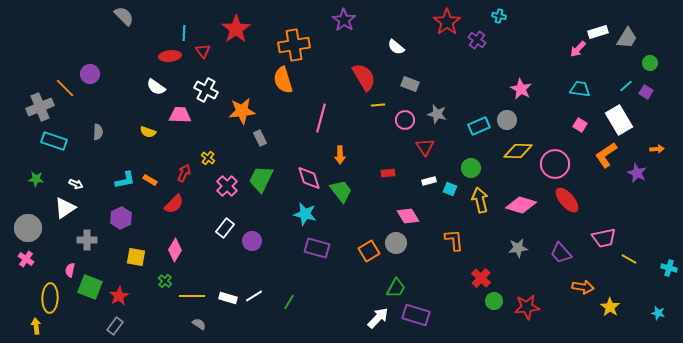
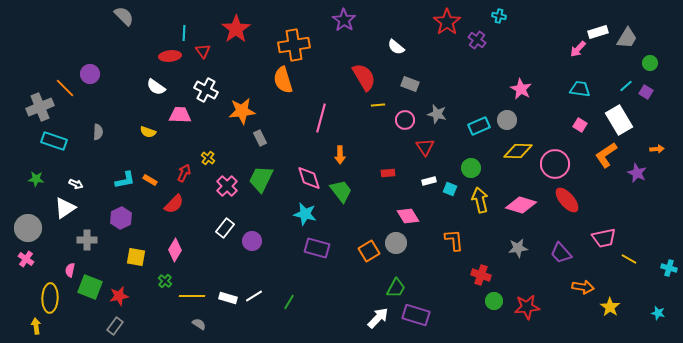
red cross at (481, 278): moved 3 px up; rotated 24 degrees counterclockwise
red star at (119, 296): rotated 18 degrees clockwise
